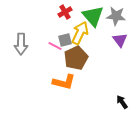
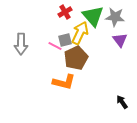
gray star: moved 1 px left, 1 px down
